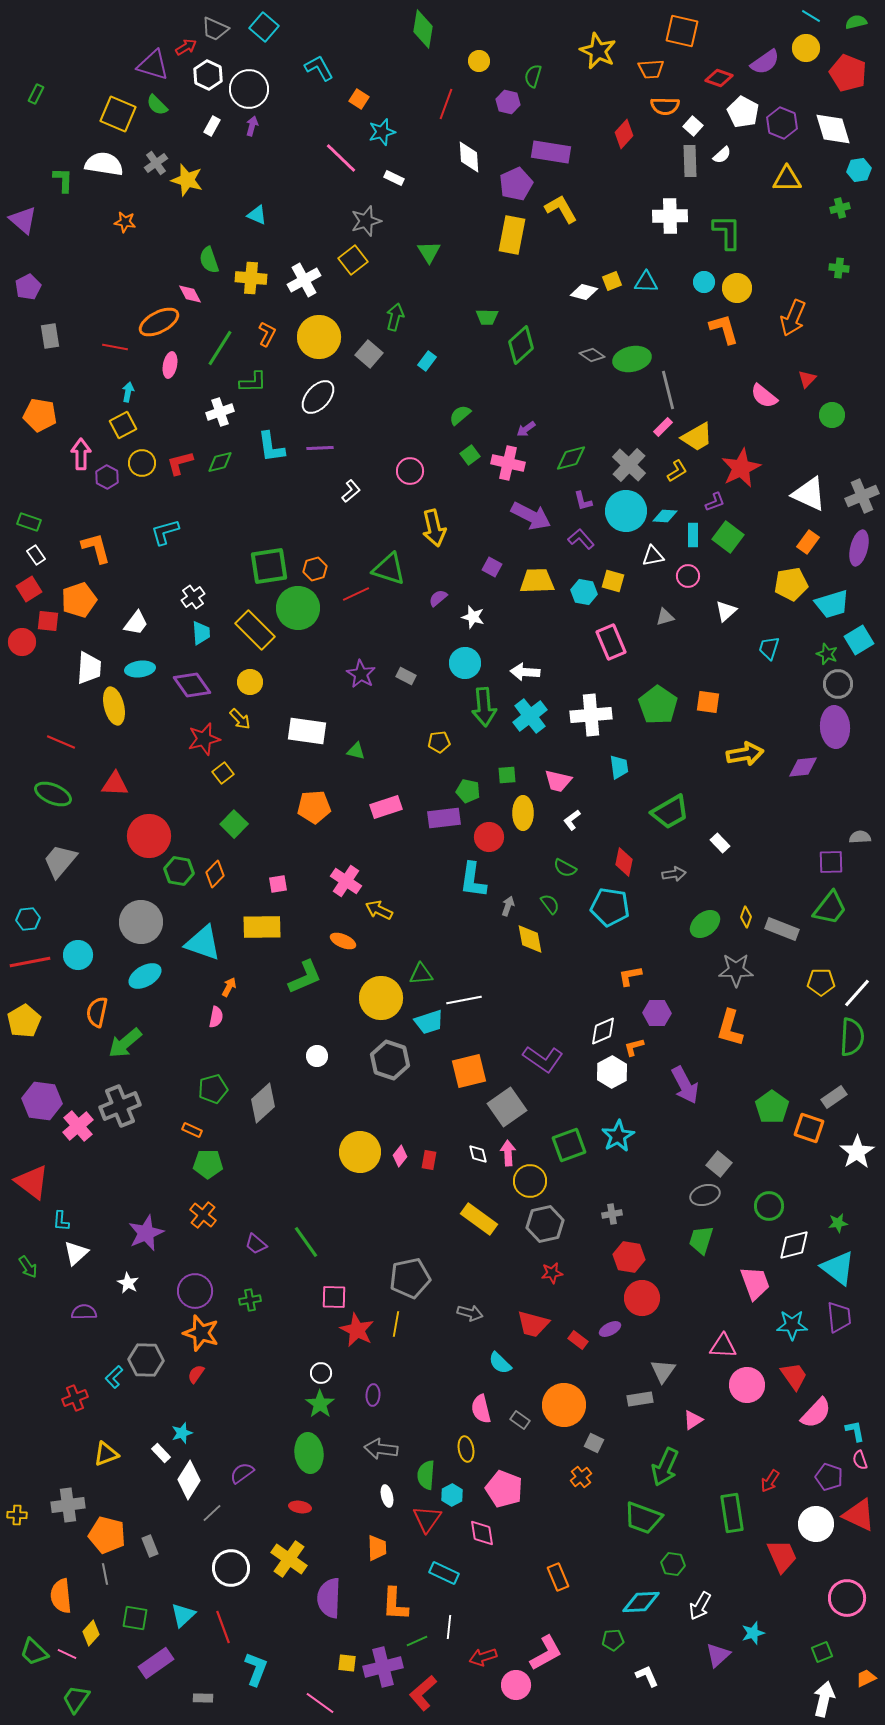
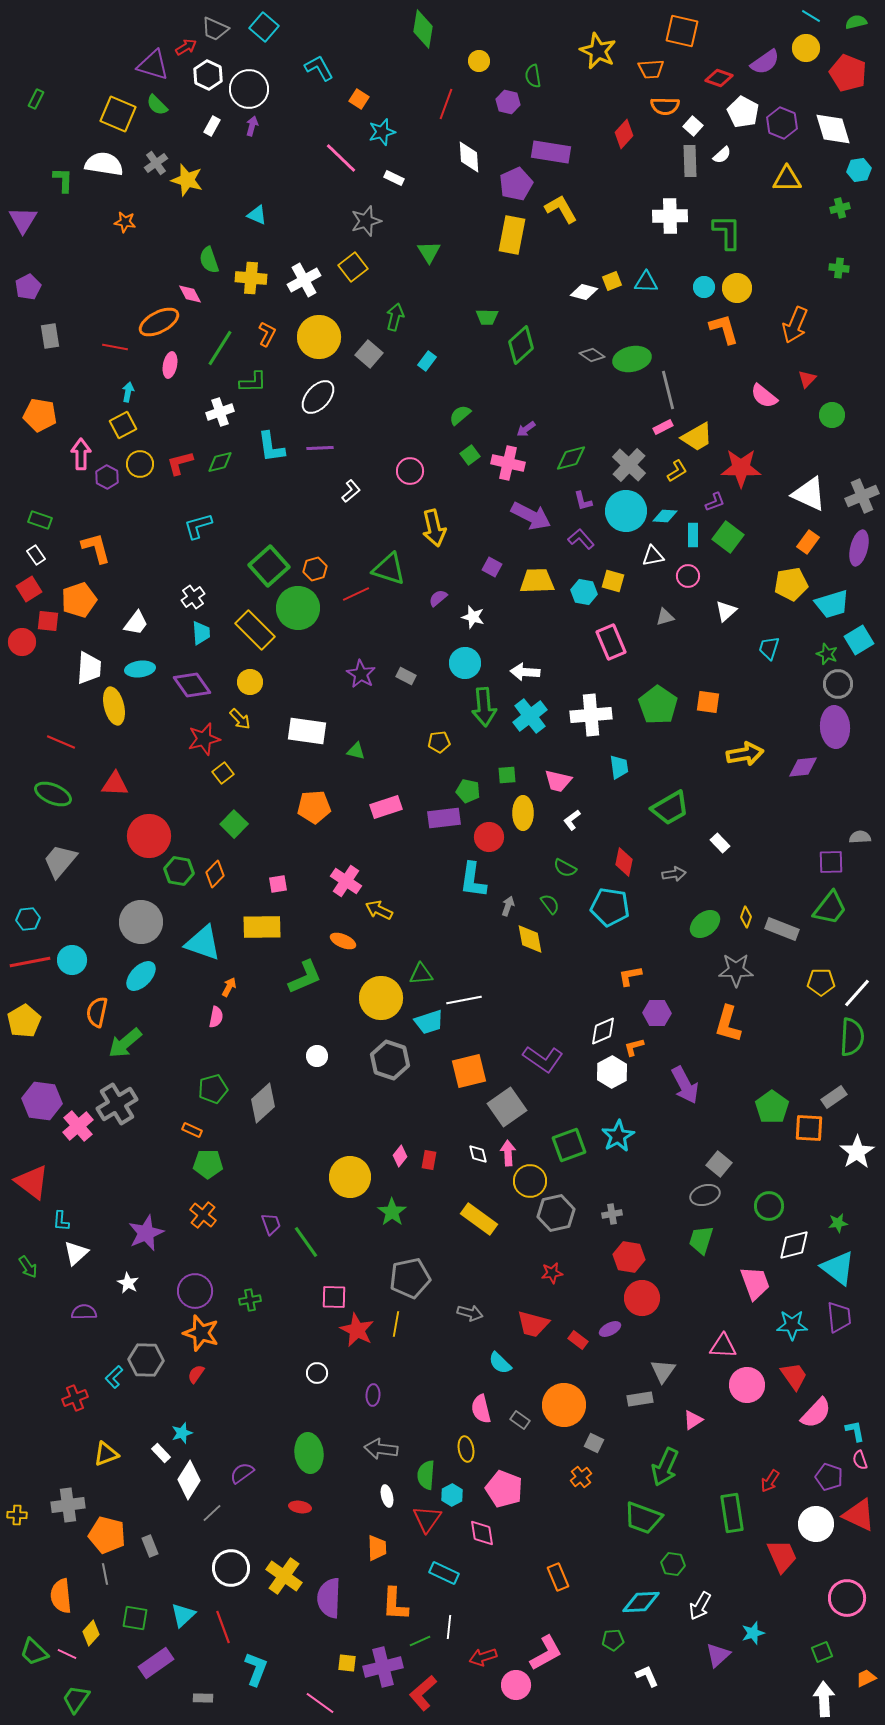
green semicircle at (533, 76): rotated 25 degrees counterclockwise
green rectangle at (36, 94): moved 5 px down
purple triangle at (23, 220): rotated 20 degrees clockwise
yellow square at (353, 260): moved 7 px down
cyan circle at (704, 282): moved 5 px down
orange arrow at (793, 318): moved 2 px right, 7 px down
pink rectangle at (663, 427): rotated 18 degrees clockwise
yellow circle at (142, 463): moved 2 px left, 1 px down
red star at (741, 468): rotated 27 degrees clockwise
green rectangle at (29, 522): moved 11 px right, 2 px up
cyan L-shape at (165, 532): moved 33 px right, 6 px up
green square at (269, 566): rotated 33 degrees counterclockwise
green trapezoid at (670, 812): moved 4 px up
cyan circle at (78, 955): moved 6 px left, 5 px down
cyan ellipse at (145, 976): moved 4 px left; rotated 16 degrees counterclockwise
orange L-shape at (730, 1028): moved 2 px left, 4 px up
gray cross at (120, 1106): moved 3 px left, 2 px up; rotated 9 degrees counterclockwise
orange square at (809, 1128): rotated 16 degrees counterclockwise
yellow circle at (360, 1152): moved 10 px left, 25 px down
gray hexagon at (545, 1224): moved 11 px right, 11 px up
purple trapezoid at (256, 1244): moved 15 px right, 20 px up; rotated 150 degrees counterclockwise
white circle at (321, 1373): moved 4 px left
green star at (320, 1404): moved 72 px right, 192 px up
yellow cross at (289, 1559): moved 5 px left, 17 px down
green line at (417, 1641): moved 3 px right
white arrow at (824, 1699): rotated 16 degrees counterclockwise
